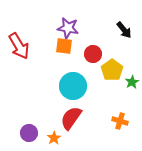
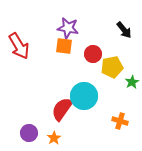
yellow pentagon: moved 3 px up; rotated 25 degrees clockwise
cyan circle: moved 11 px right, 10 px down
red semicircle: moved 9 px left, 9 px up
